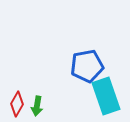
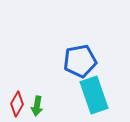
blue pentagon: moved 7 px left, 5 px up
cyan rectangle: moved 12 px left, 1 px up
